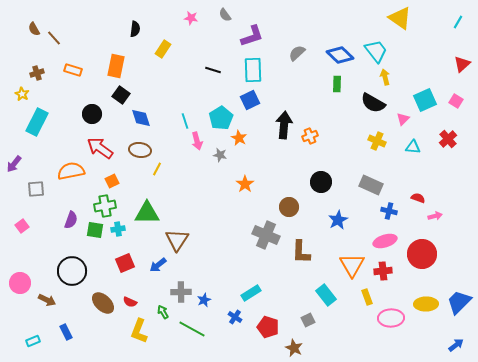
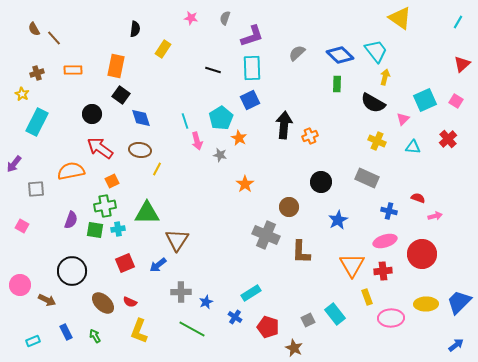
gray semicircle at (225, 15): moved 3 px down; rotated 56 degrees clockwise
orange rectangle at (73, 70): rotated 18 degrees counterclockwise
cyan rectangle at (253, 70): moved 1 px left, 2 px up
yellow arrow at (385, 77): rotated 28 degrees clockwise
gray rectangle at (371, 185): moved 4 px left, 7 px up
pink square at (22, 226): rotated 24 degrees counterclockwise
pink circle at (20, 283): moved 2 px down
cyan rectangle at (326, 295): moved 9 px right, 19 px down
blue star at (204, 300): moved 2 px right, 2 px down
green arrow at (163, 312): moved 68 px left, 24 px down
